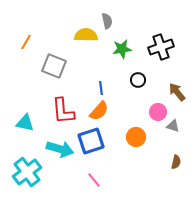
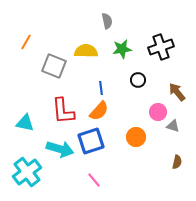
yellow semicircle: moved 16 px down
brown semicircle: moved 1 px right
